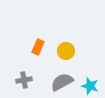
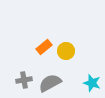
orange rectangle: moved 6 px right; rotated 28 degrees clockwise
gray semicircle: moved 12 px left, 1 px down
cyan star: moved 2 px right, 3 px up
